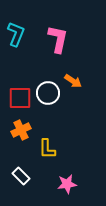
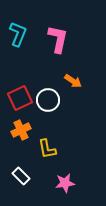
cyan L-shape: moved 2 px right
white circle: moved 7 px down
red square: rotated 25 degrees counterclockwise
yellow L-shape: rotated 10 degrees counterclockwise
pink star: moved 2 px left, 1 px up
